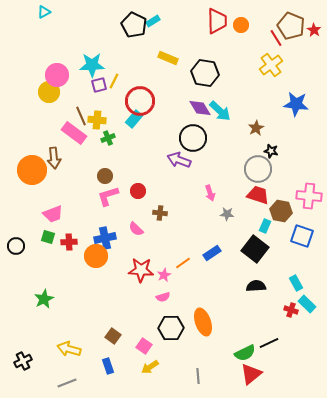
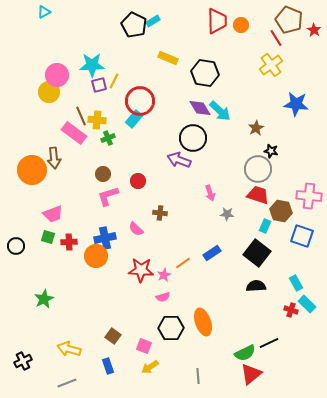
brown pentagon at (291, 26): moved 2 px left, 6 px up
brown circle at (105, 176): moved 2 px left, 2 px up
red circle at (138, 191): moved 10 px up
black square at (255, 249): moved 2 px right, 4 px down
pink square at (144, 346): rotated 14 degrees counterclockwise
